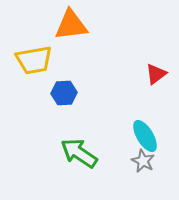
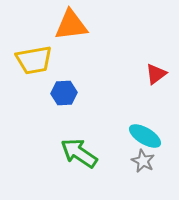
cyan ellipse: rotated 28 degrees counterclockwise
